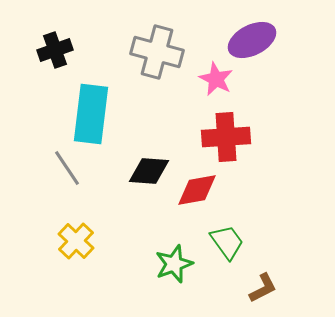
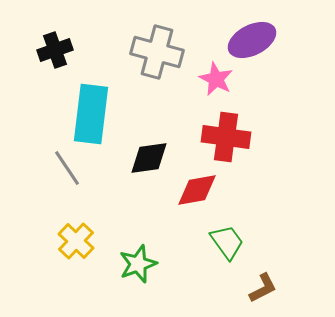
red cross: rotated 12 degrees clockwise
black diamond: moved 13 px up; rotated 12 degrees counterclockwise
green star: moved 36 px left
